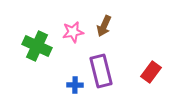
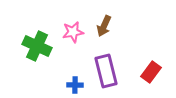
purple rectangle: moved 5 px right
